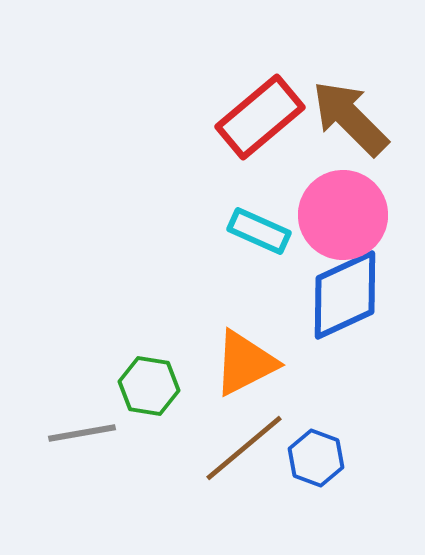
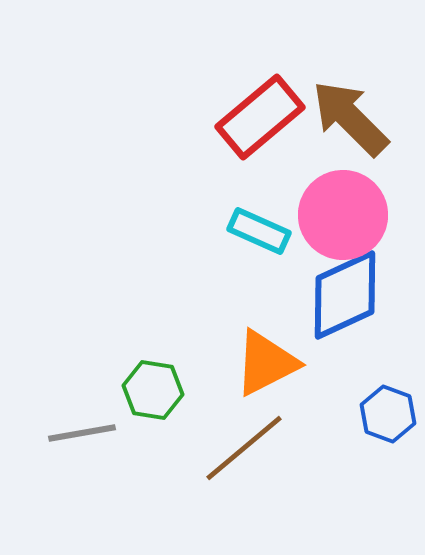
orange triangle: moved 21 px right
green hexagon: moved 4 px right, 4 px down
blue hexagon: moved 72 px right, 44 px up
